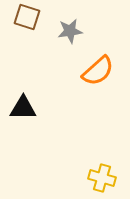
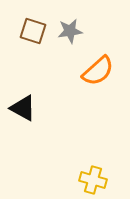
brown square: moved 6 px right, 14 px down
black triangle: rotated 28 degrees clockwise
yellow cross: moved 9 px left, 2 px down
